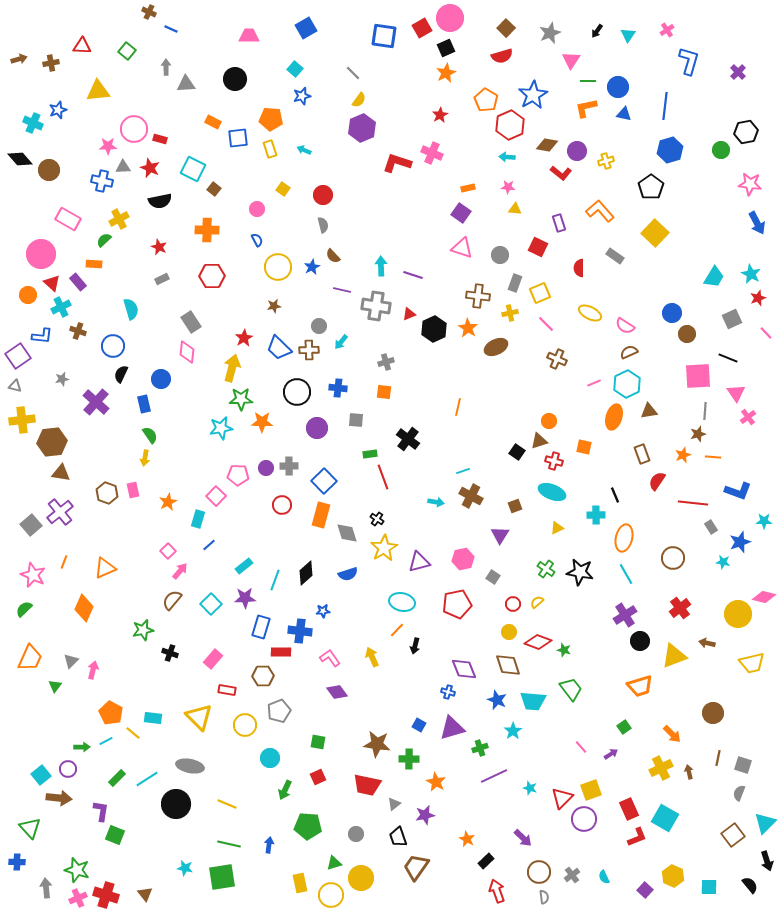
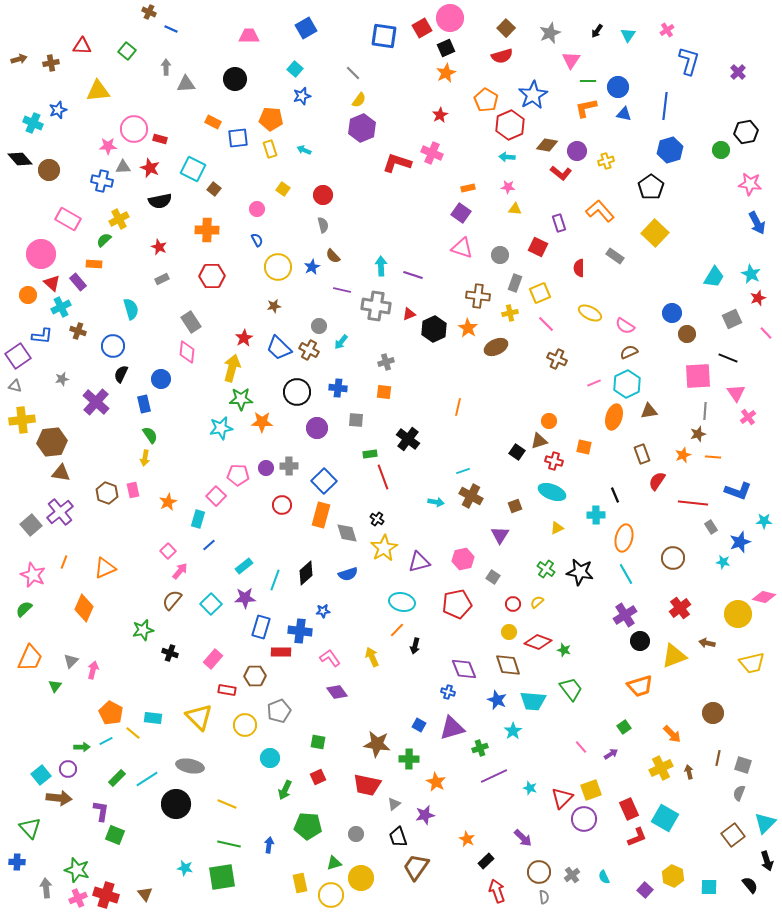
brown cross at (309, 350): rotated 30 degrees clockwise
brown hexagon at (263, 676): moved 8 px left
